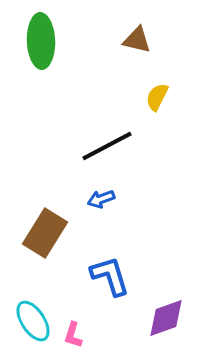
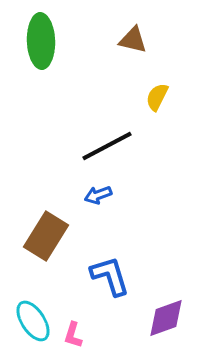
brown triangle: moved 4 px left
blue arrow: moved 3 px left, 4 px up
brown rectangle: moved 1 px right, 3 px down
